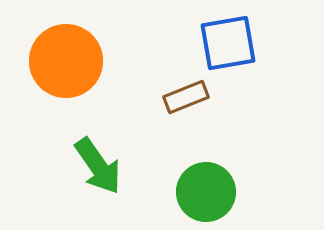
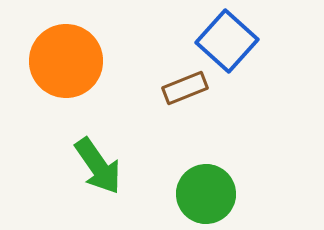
blue square: moved 1 px left, 2 px up; rotated 38 degrees counterclockwise
brown rectangle: moved 1 px left, 9 px up
green circle: moved 2 px down
